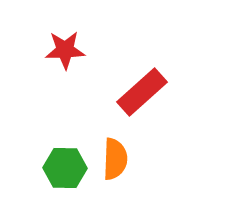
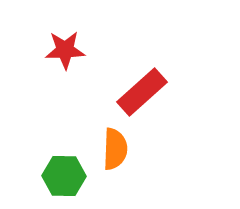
orange semicircle: moved 10 px up
green hexagon: moved 1 px left, 8 px down
